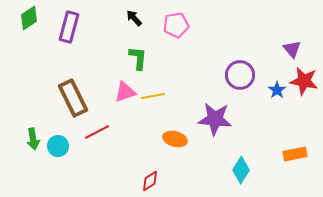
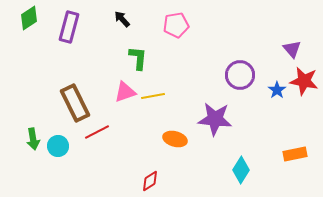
black arrow: moved 12 px left, 1 px down
brown rectangle: moved 2 px right, 5 px down
